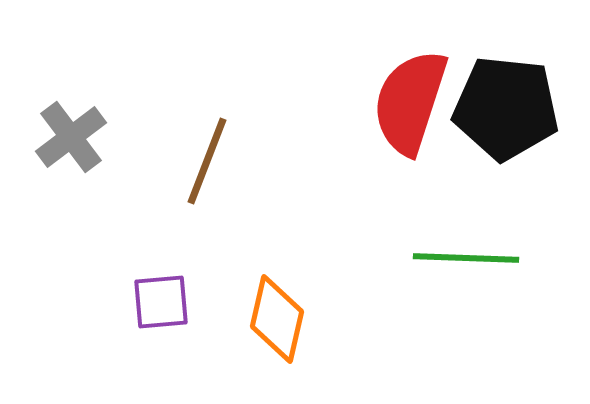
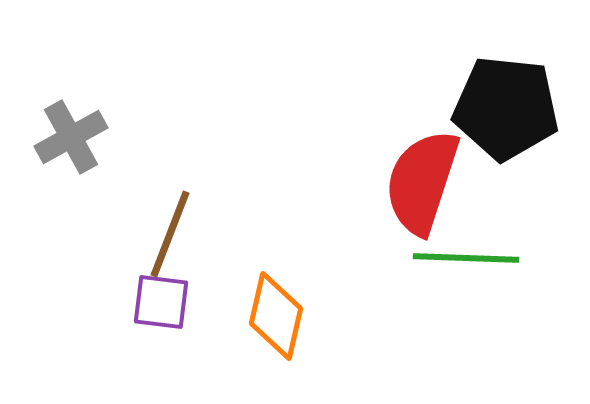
red semicircle: moved 12 px right, 80 px down
gray cross: rotated 8 degrees clockwise
brown line: moved 37 px left, 73 px down
purple square: rotated 12 degrees clockwise
orange diamond: moved 1 px left, 3 px up
